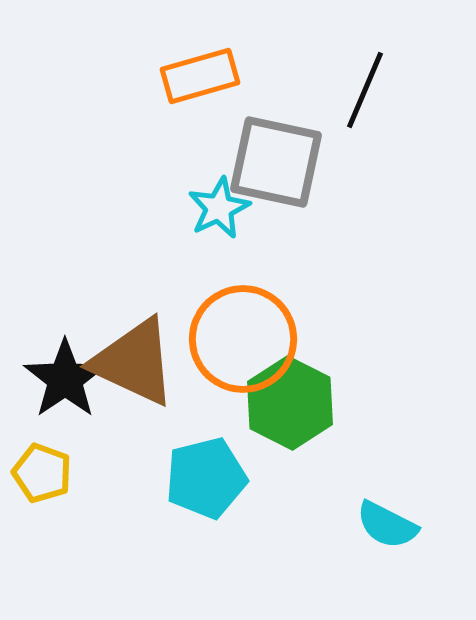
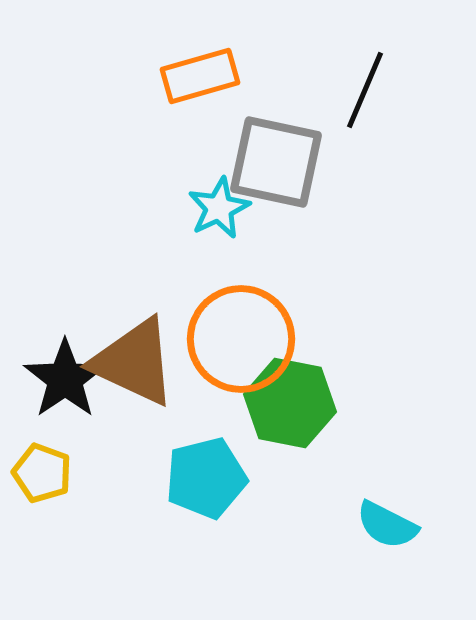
orange circle: moved 2 px left
green hexagon: rotated 16 degrees counterclockwise
